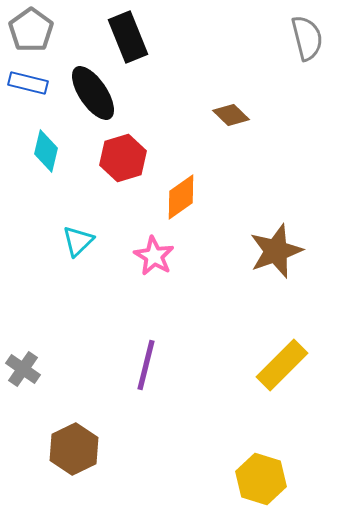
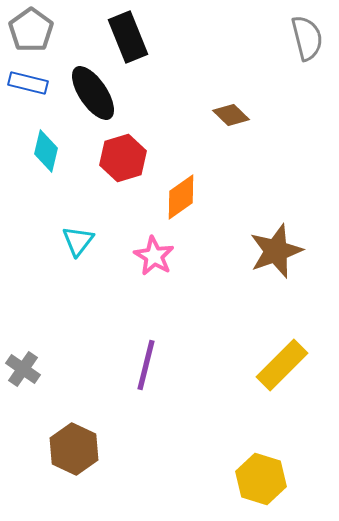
cyan triangle: rotated 8 degrees counterclockwise
brown hexagon: rotated 9 degrees counterclockwise
